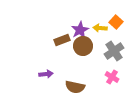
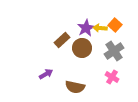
orange square: moved 1 px left, 3 px down
purple star: moved 6 px right, 2 px up
brown rectangle: rotated 21 degrees counterclockwise
brown circle: moved 1 px left, 2 px down
purple arrow: rotated 24 degrees counterclockwise
